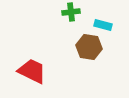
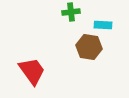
cyan rectangle: rotated 12 degrees counterclockwise
red trapezoid: rotated 28 degrees clockwise
